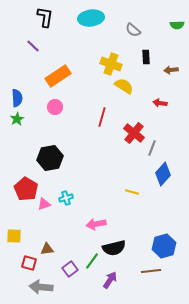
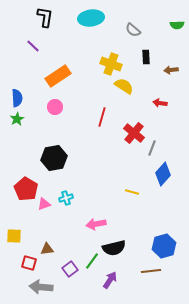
black hexagon: moved 4 px right
